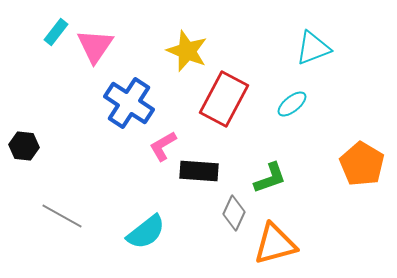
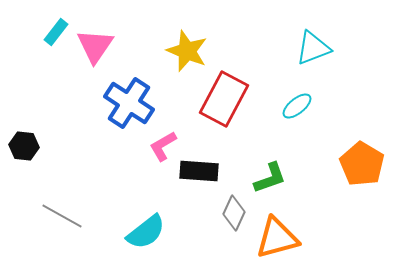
cyan ellipse: moved 5 px right, 2 px down
orange triangle: moved 2 px right, 6 px up
